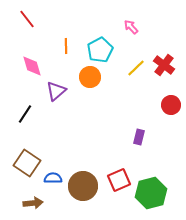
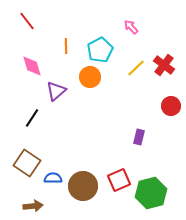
red line: moved 2 px down
red circle: moved 1 px down
black line: moved 7 px right, 4 px down
brown arrow: moved 3 px down
